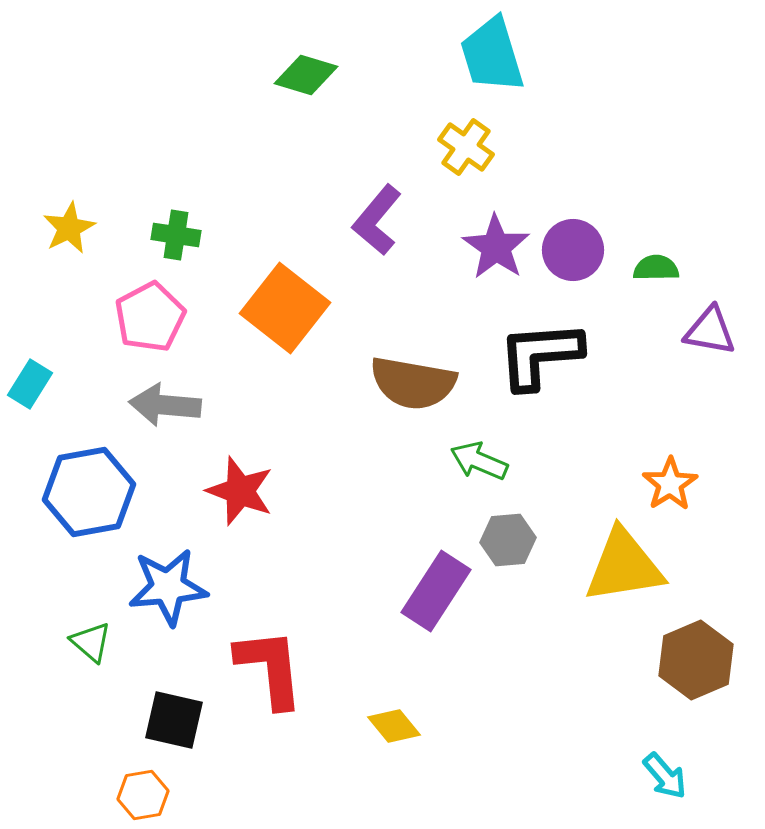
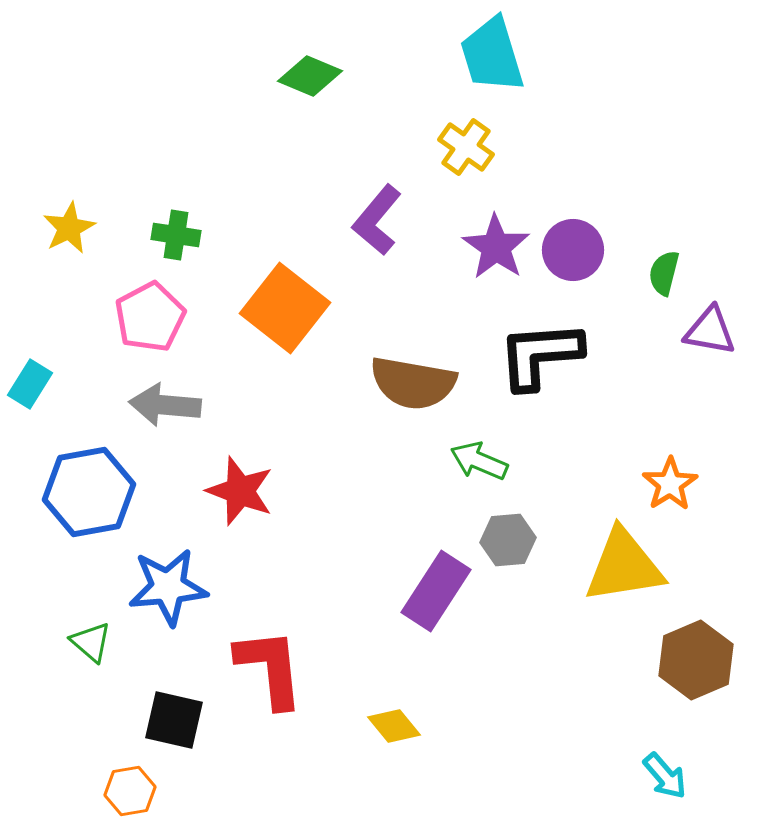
green diamond: moved 4 px right, 1 px down; rotated 6 degrees clockwise
green semicircle: moved 8 px right, 5 px down; rotated 75 degrees counterclockwise
orange hexagon: moved 13 px left, 4 px up
